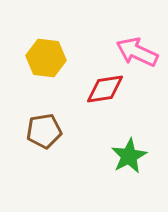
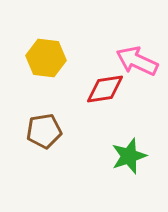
pink arrow: moved 9 px down
green star: rotated 9 degrees clockwise
